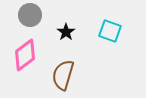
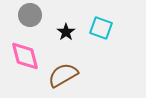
cyan square: moved 9 px left, 3 px up
pink diamond: moved 1 px down; rotated 68 degrees counterclockwise
brown semicircle: rotated 44 degrees clockwise
